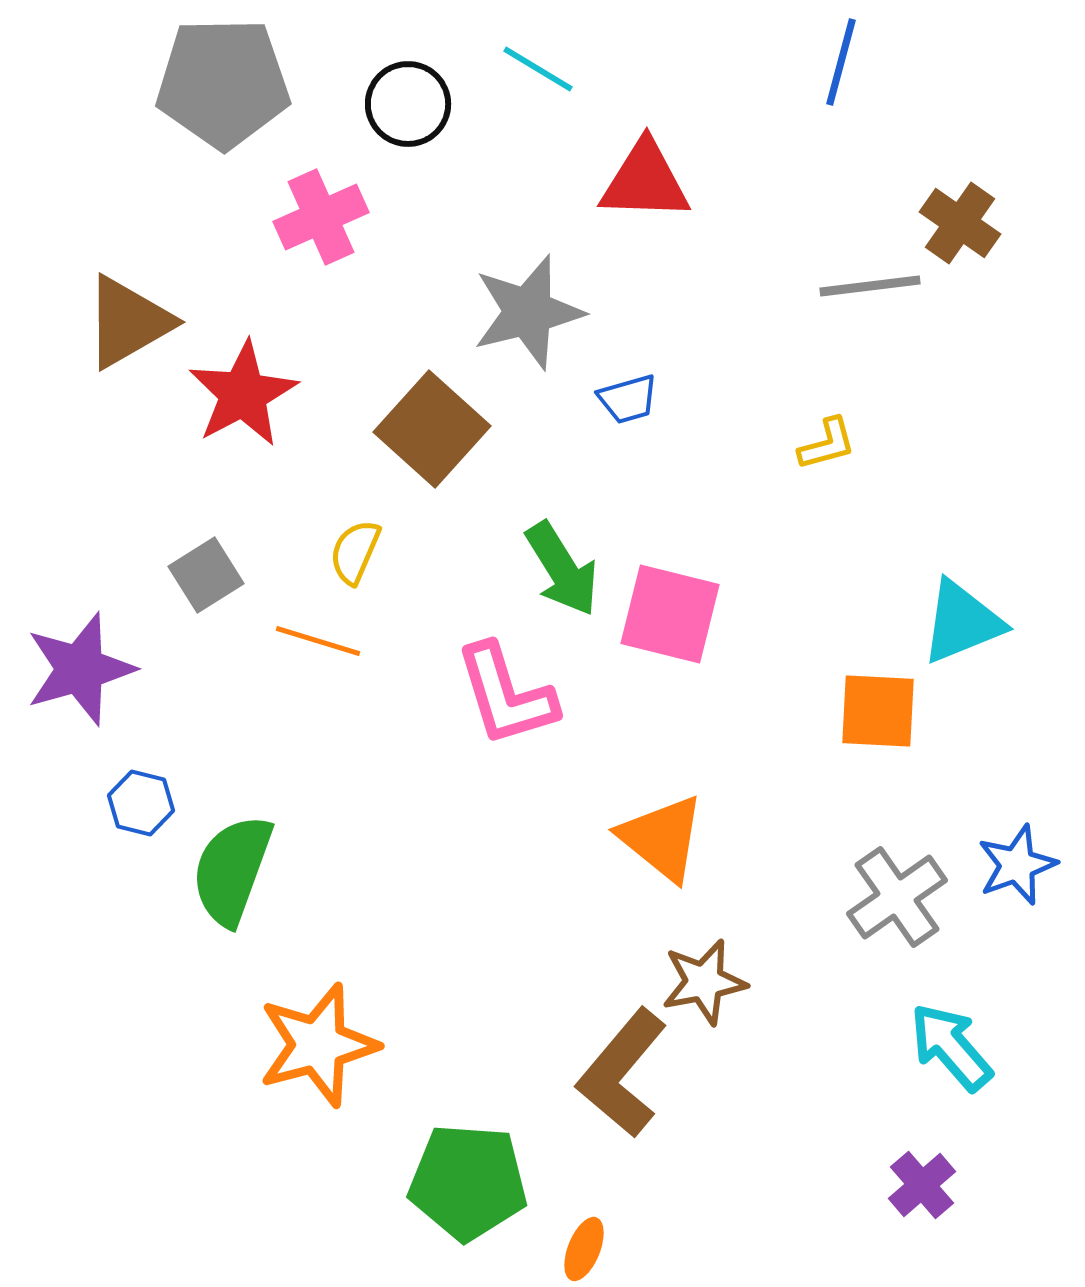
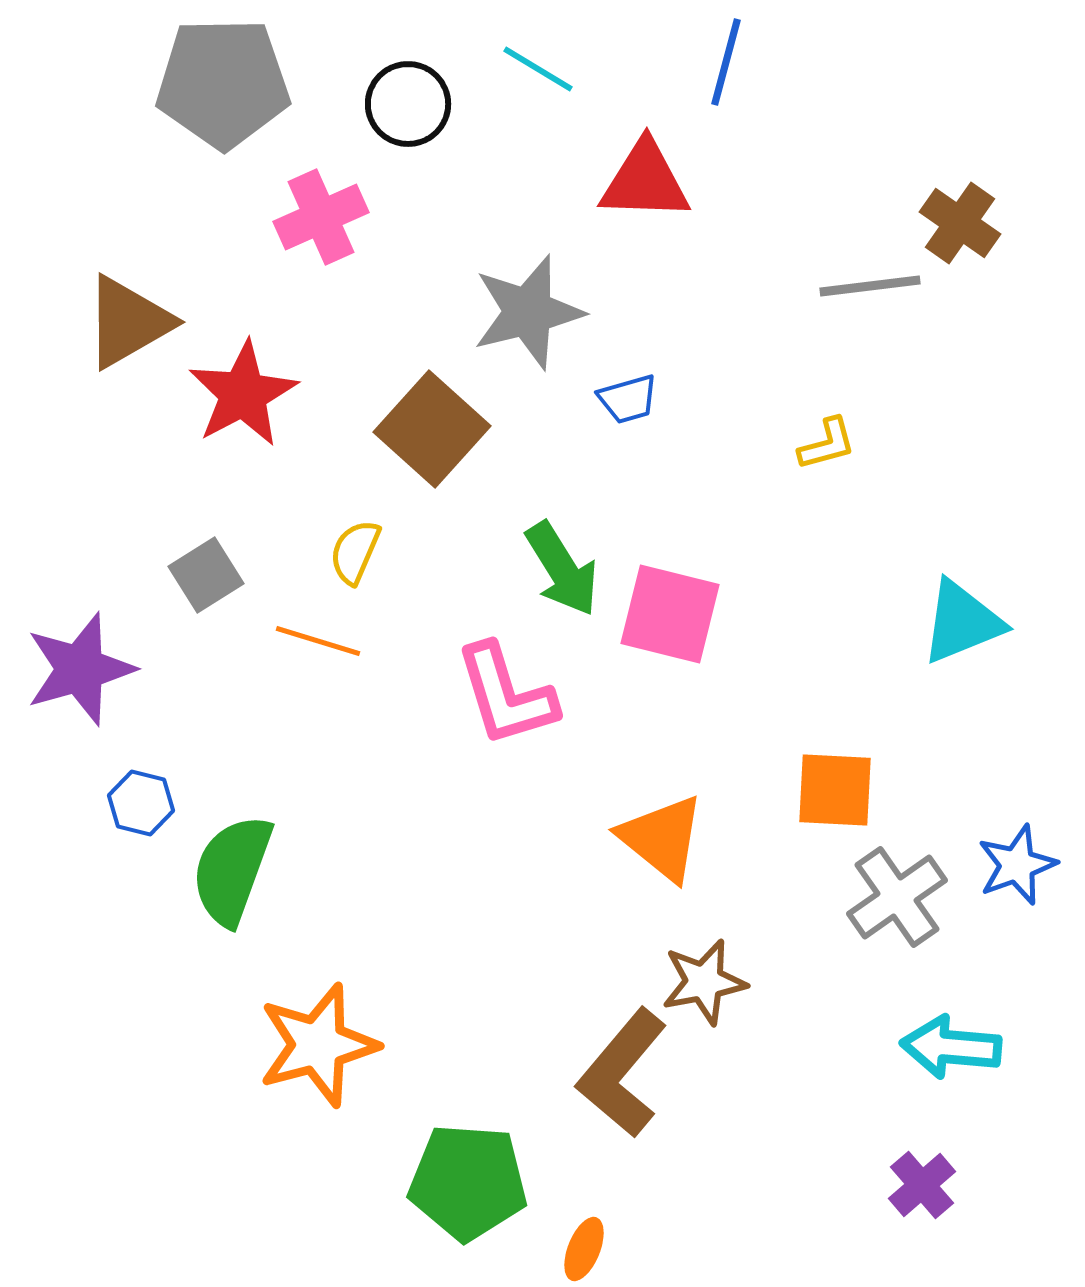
blue line: moved 115 px left
orange square: moved 43 px left, 79 px down
cyan arrow: rotated 44 degrees counterclockwise
